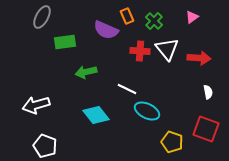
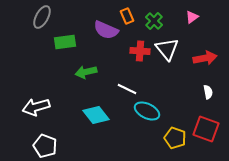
red arrow: moved 6 px right; rotated 15 degrees counterclockwise
white arrow: moved 2 px down
yellow pentagon: moved 3 px right, 4 px up
